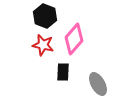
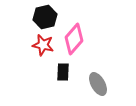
black hexagon: moved 1 px down; rotated 25 degrees clockwise
